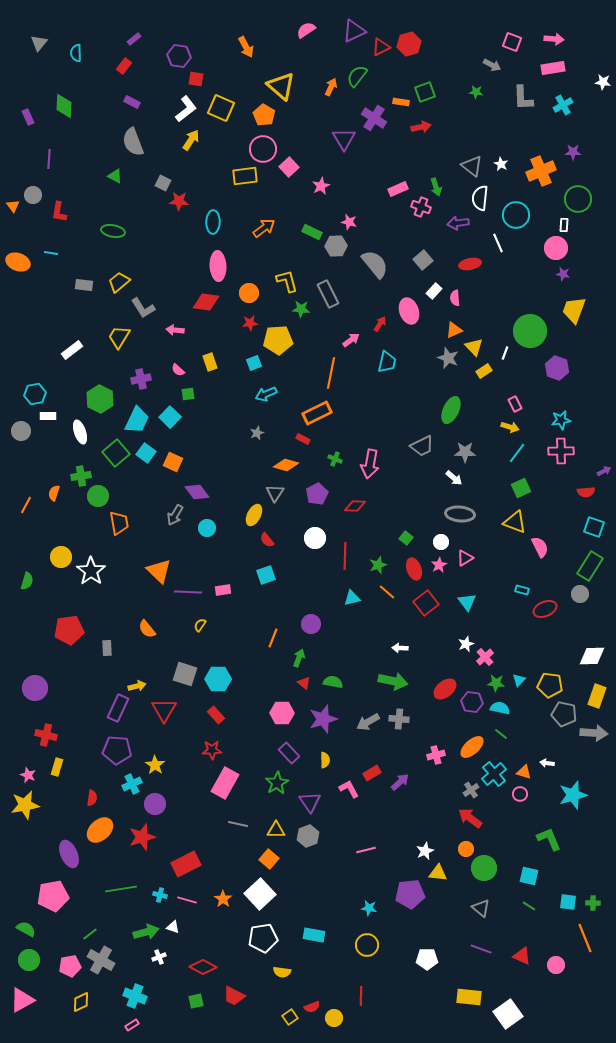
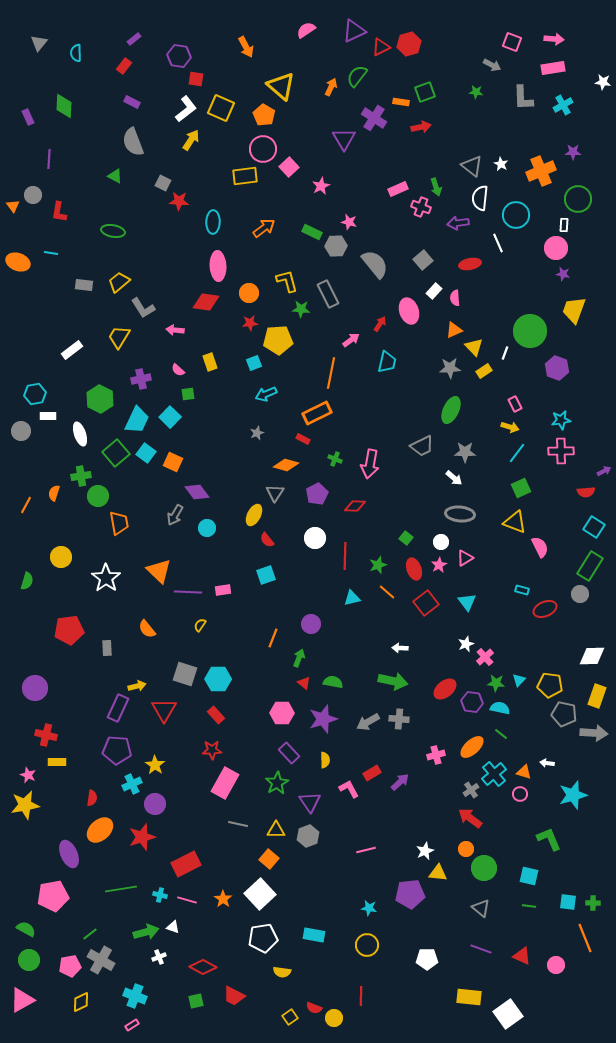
gray star at (448, 358): moved 2 px right, 10 px down; rotated 25 degrees counterclockwise
white ellipse at (80, 432): moved 2 px down
cyan square at (594, 527): rotated 15 degrees clockwise
white star at (91, 571): moved 15 px right, 7 px down
yellow rectangle at (57, 767): moved 5 px up; rotated 72 degrees clockwise
green line at (529, 906): rotated 24 degrees counterclockwise
red semicircle at (312, 1007): moved 2 px right, 1 px down; rotated 42 degrees clockwise
